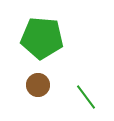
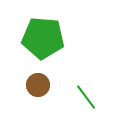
green pentagon: moved 1 px right
